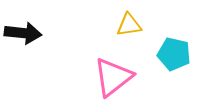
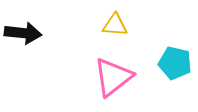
yellow triangle: moved 14 px left; rotated 12 degrees clockwise
cyan pentagon: moved 1 px right, 9 px down
